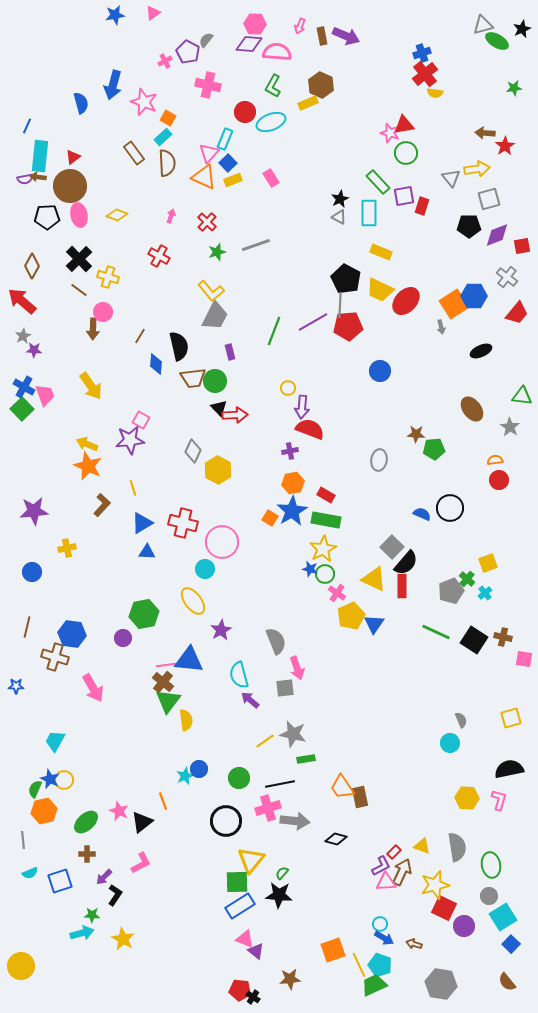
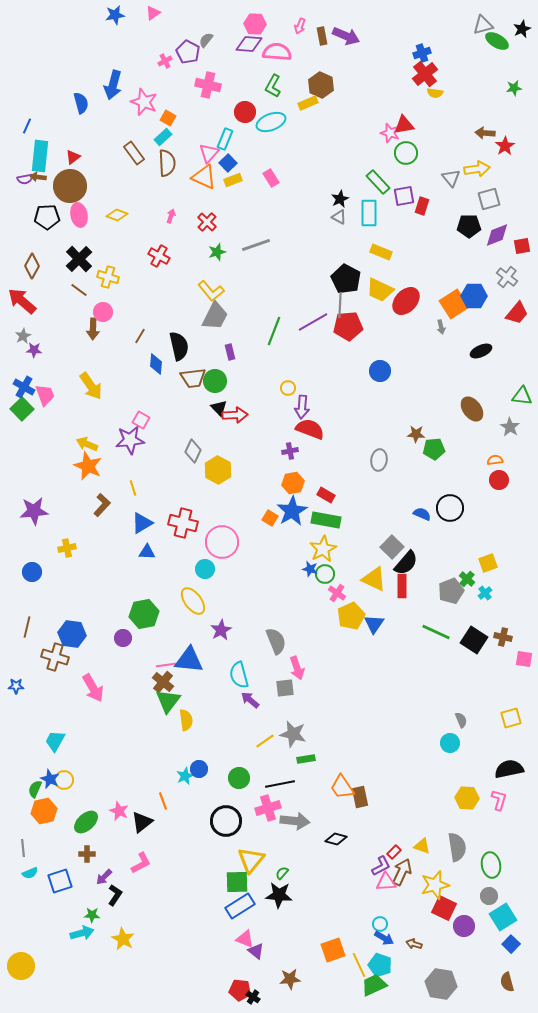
gray line at (23, 840): moved 8 px down
brown semicircle at (507, 982): rotated 24 degrees clockwise
